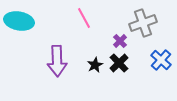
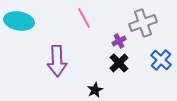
purple cross: moved 1 px left; rotated 16 degrees clockwise
black star: moved 25 px down
